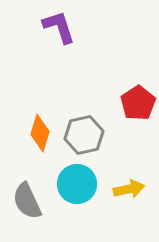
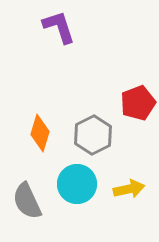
red pentagon: rotated 12 degrees clockwise
gray hexagon: moved 9 px right; rotated 15 degrees counterclockwise
